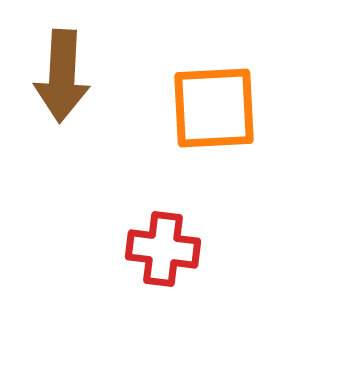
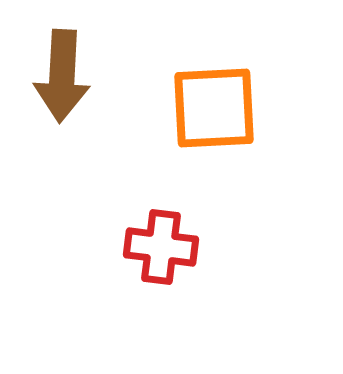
red cross: moved 2 px left, 2 px up
